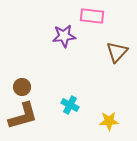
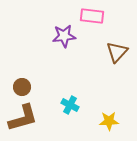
brown L-shape: moved 2 px down
